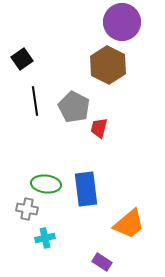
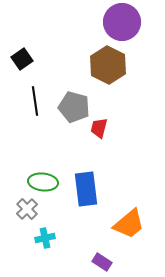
gray pentagon: rotated 12 degrees counterclockwise
green ellipse: moved 3 px left, 2 px up
gray cross: rotated 35 degrees clockwise
